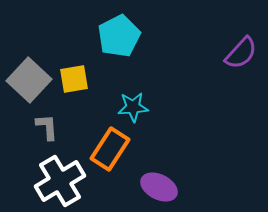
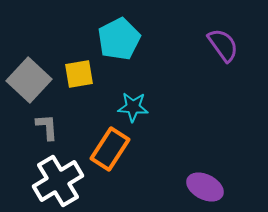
cyan pentagon: moved 3 px down
purple semicircle: moved 18 px left, 8 px up; rotated 78 degrees counterclockwise
yellow square: moved 5 px right, 5 px up
cyan star: rotated 8 degrees clockwise
white cross: moved 2 px left
purple ellipse: moved 46 px right
